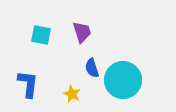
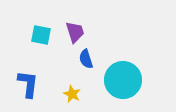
purple trapezoid: moved 7 px left
blue semicircle: moved 6 px left, 9 px up
